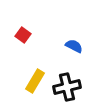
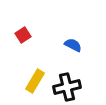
red square: rotated 21 degrees clockwise
blue semicircle: moved 1 px left, 1 px up
